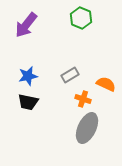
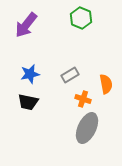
blue star: moved 2 px right, 2 px up
orange semicircle: rotated 54 degrees clockwise
